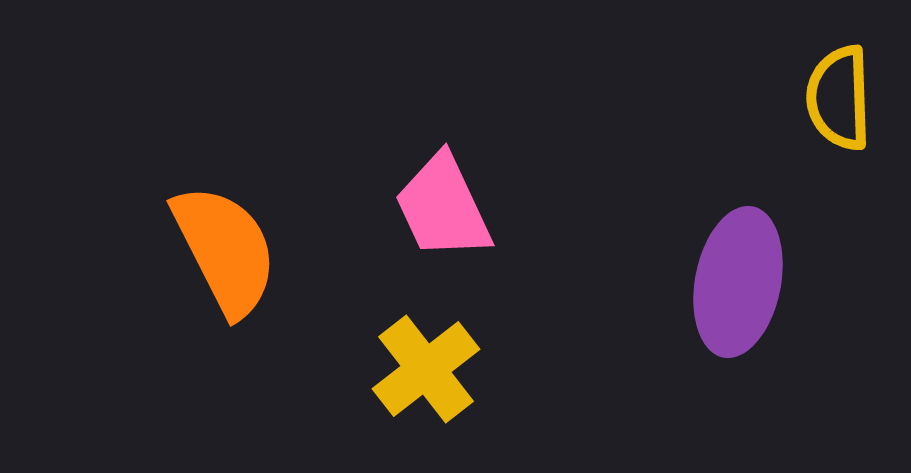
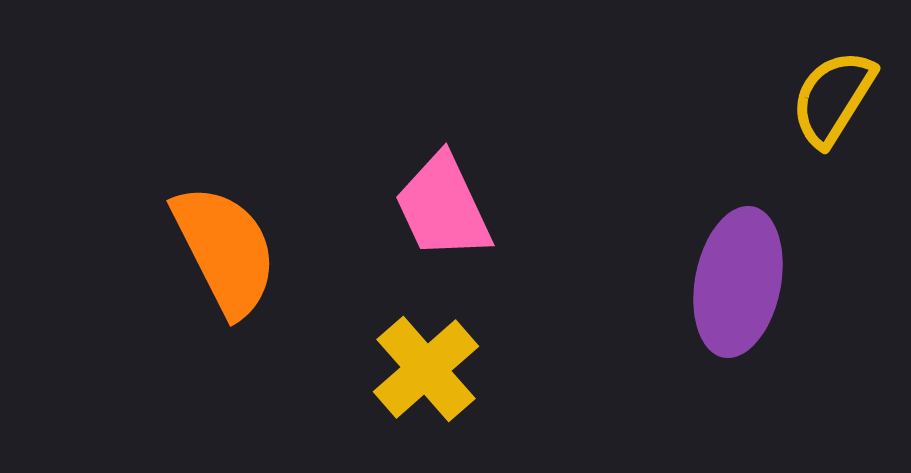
yellow semicircle: moved 6 px left; rotated 34 degrees clockwise
yellow cross: rotated 3 degrees counterclockwise
